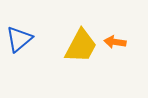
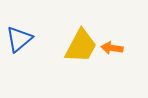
orange arrow: moved 3 px left, 6 px down
